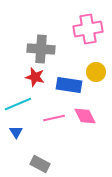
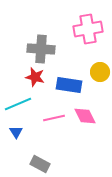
yellow circle: moved 4 px right
